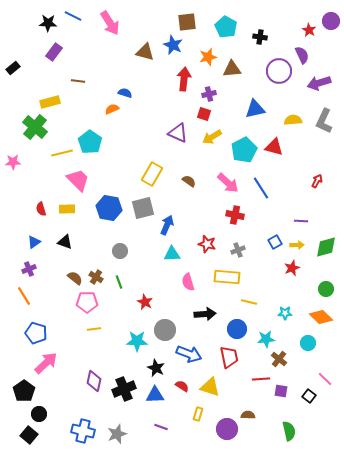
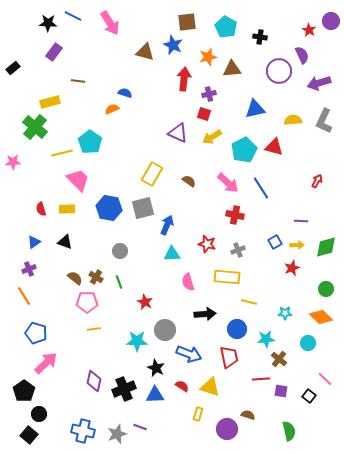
brown semicircle at (248, 415): rotated 16 degrees clockwise
purple line at (161, 427): moved 21 px left
